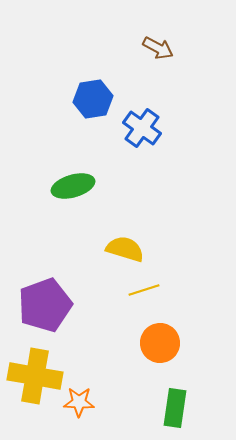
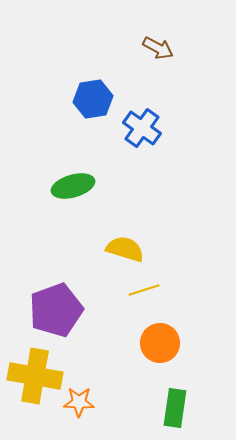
purple pentagon: moved 11 px right, 5 px down
